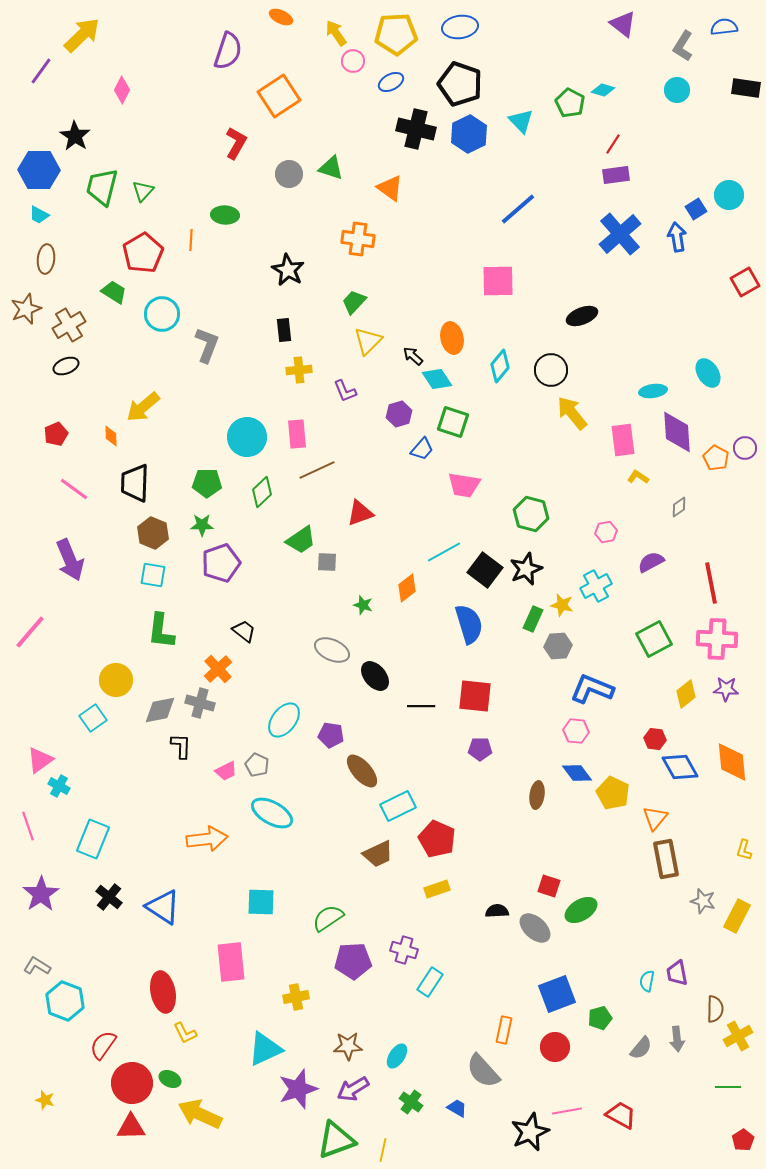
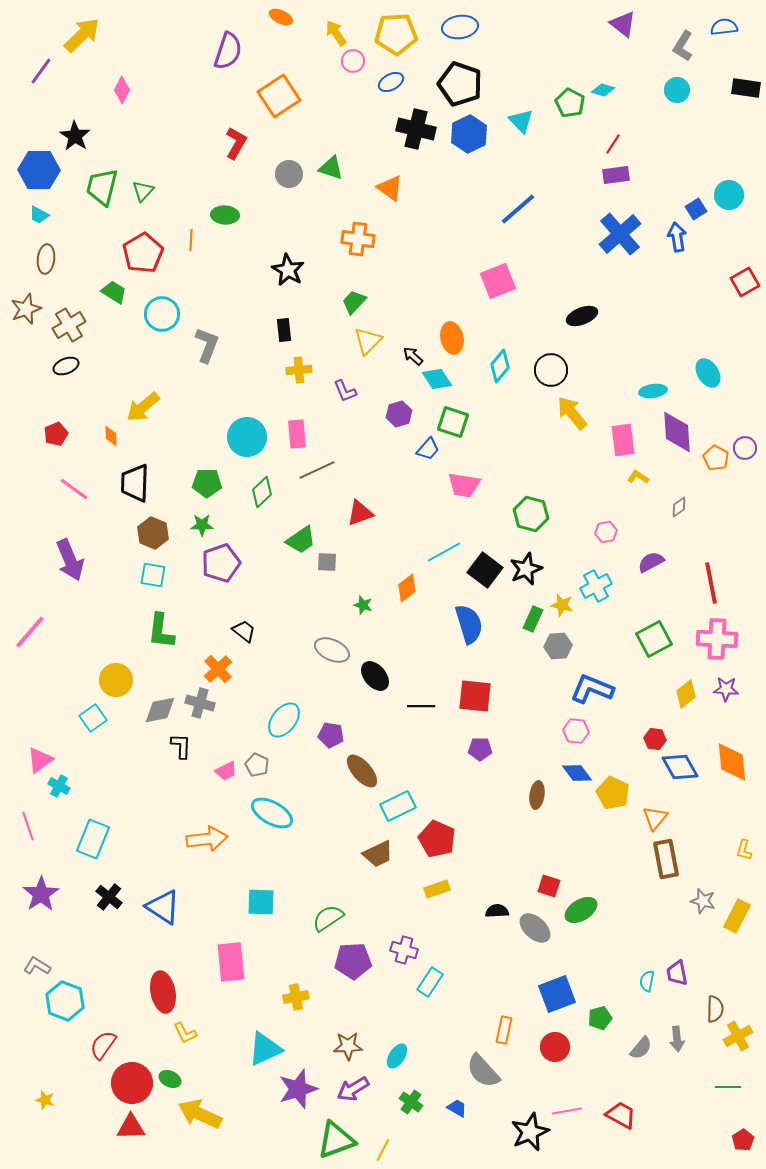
pink square at (498, 281): rotated 21 degrees counterclockwise
blue trapezoid at (422, 449): moved 6 px right
yellow line at (383, 1150): rotated 15 degrees clockwise
